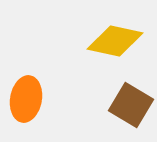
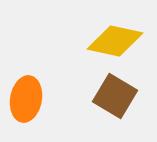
brown square: moved 16 px left, 9 px up
